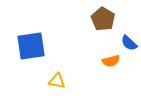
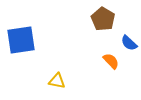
blue square: moved 10 px left, 6 px up
orange semicircle: rotated 120 degrees counterclockwise
